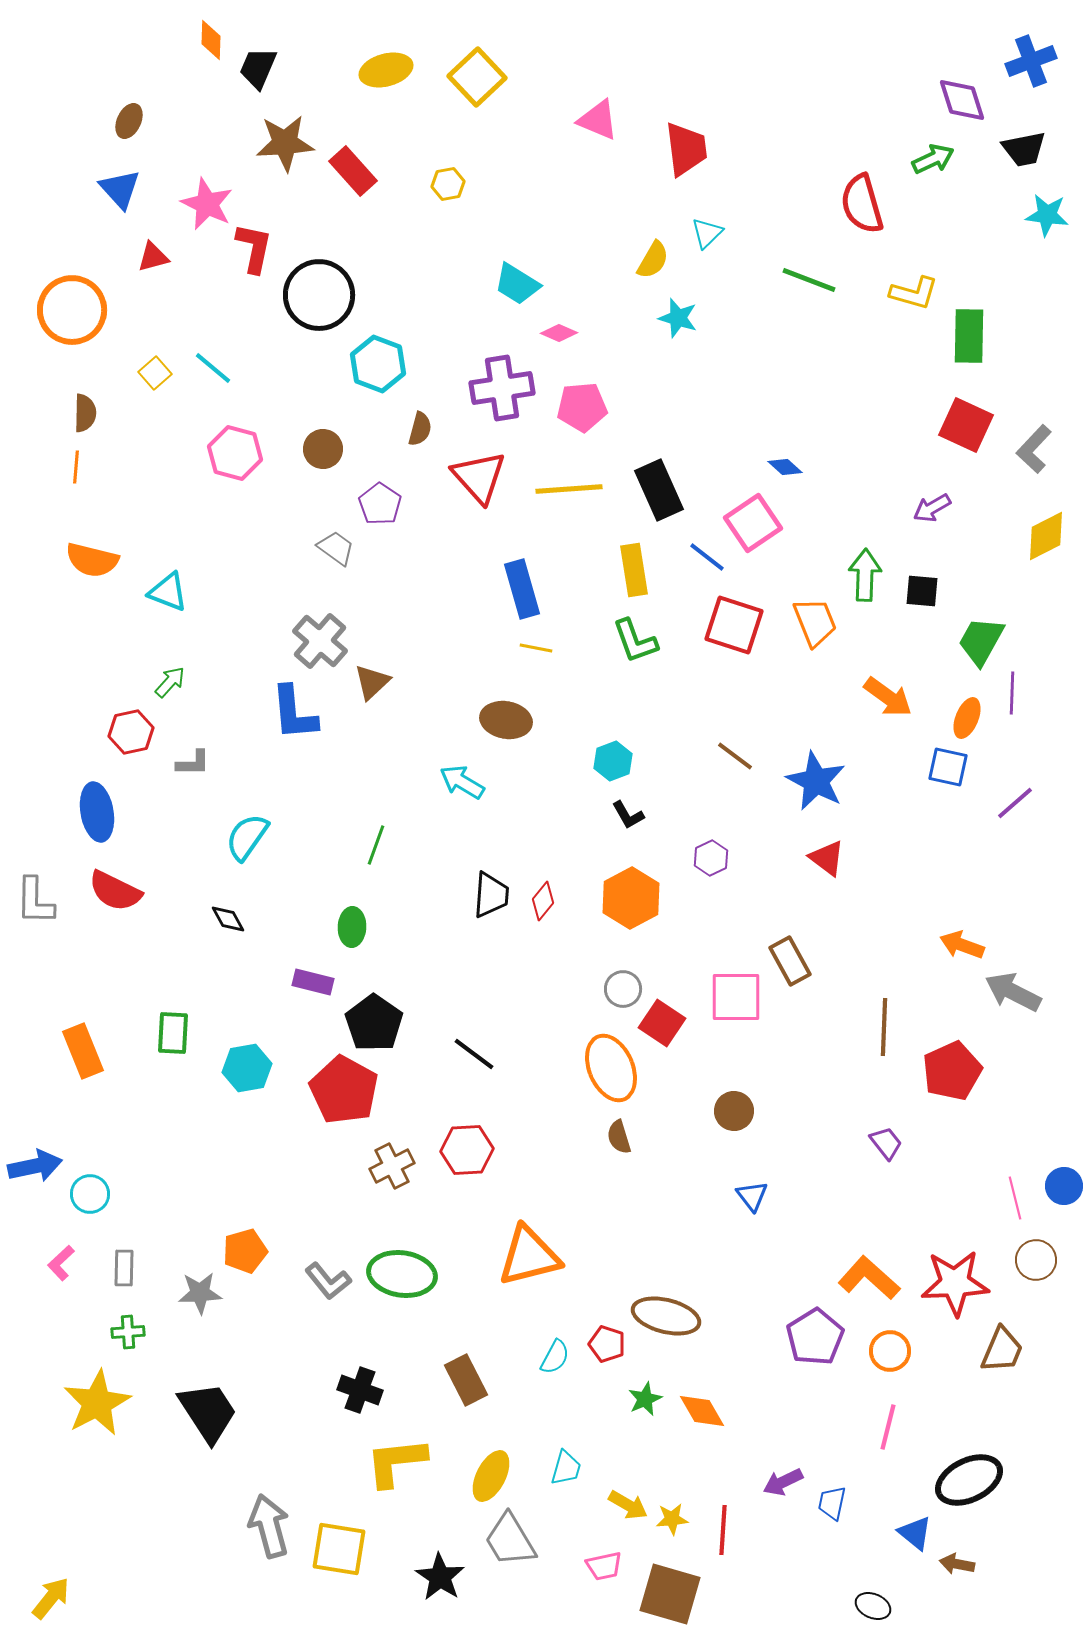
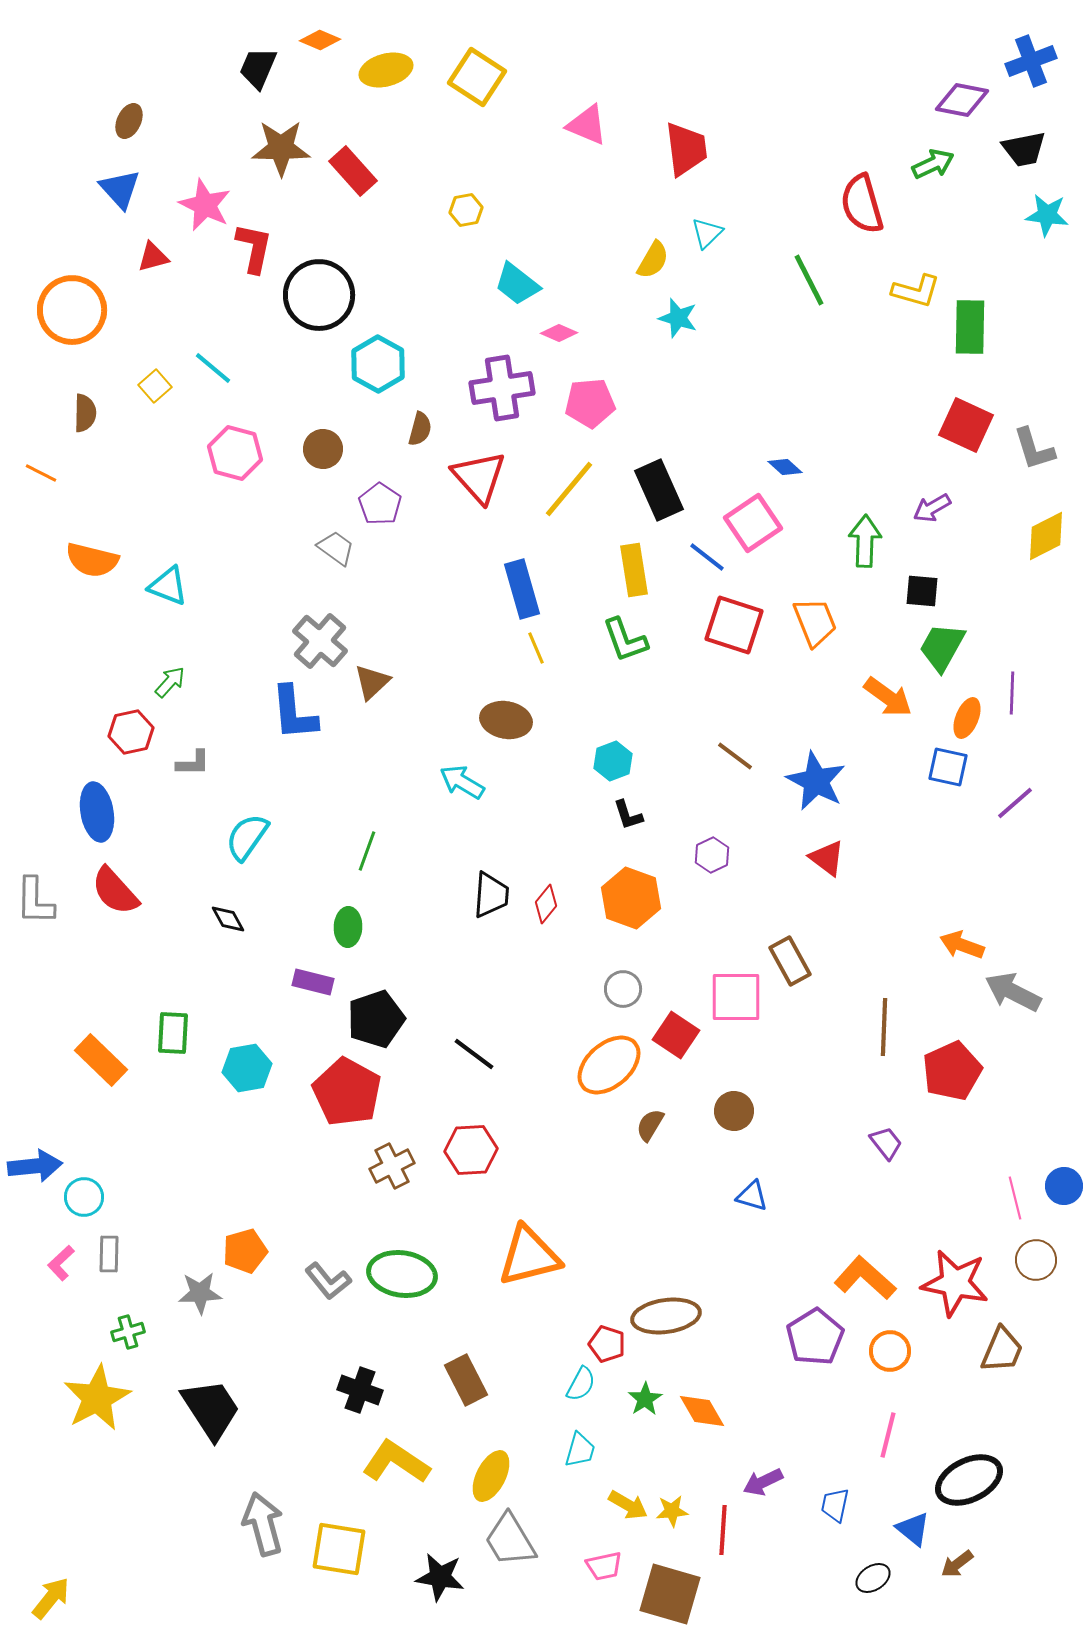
orange diamond at (211, 40): moved 109 px right; rotated 69 degrees counterclockwise
yellow square at (477, 77): rotated 14 degrees counterclockwise
purple diamond at (962, 100): rotated 62 degrees counterclockwise
pink triangle at (598, 120): moved 11 px left, 5 px down
brown star at (285, 143): moved 4 px left, 5 px down; rotated 4 degrees clockwise
green arrow at (933, 159): moved 5 px down
yellow hexagon at (448, 184): moved 18 px right, 26 px down
pink star at (207, 204): moved 2 px left, 1 px down
green line at (809, 280): rotated 42 degrees clockwise
cyan trapezoid at (517, 284): rotated 6 degrees clockwise
yellow L-shape at (914, 293): moved 2 px right, 2 px up
green rectangle at (969, 336): moved 1 px right, 9 px up
cyan hexagon at (378, 364): rotated 8 degrees clockwise
yellow square at (155, 373): moved 13 px down
pink pentagon at (582, 407): moved 8 px right, 4 px up
gray L-shape at (1034, 449): rotated 60 degrees counterclockwise
orange line at (76, 467): moved 35 px left, 6 px down; rotated 68 degrees counterclockwise
yellow line at (569, 489): rotated 46 degrees counterclockwise
green arrow at (865, 575): moved 34 px up
cyan triangle at (168, 592): moved 6 px up
green L-shape at (635, 641): moved 10 px left, 1 px up
green trapezoid at (981, 641): moved 39 px left, 6 px down
yellow line at (536, 648): rotated 56 degrees clockwise
black L-shape at (628, 815): rotated 12 degrees clockwise
green line at (376, 845): moved 9 px left, 6 px down
purple hexagon at (711, 858): moved 1 px right, 3 px up
red semicircle at (115, 891): rotated 22 degrees clockwise
orange hexagon at (631, 898): rotated 12 degrees counterclockwise
red diamond at (543, 901): moved 3 px right, 3 px down
green ellipse at (352, 927): moved 4 px left
black pentagon at (374, 1023): moved 2 px right, 4 px up; rotated 18 degrees clockwise
red square at (662, 1023): moved 14 px right, 12 px down
orange rectangle at (83, 1051): moved 18 px right, 9 px down; rotated 24 degrees counterclockwise
orange ellipse at (611, 1068): moved 2 px left, 3 px up; rotated 72 degrees clockwise
red pentagon at (344, 1090): moved 3 px right, 2 px down
brown semicircle at (619, 1137): moved 31 px right, 12 px up; rotated 48 degrees clockwise
red hexagon at (467, 1150): moved 4 px right
blue arrow at (35, 1166): rotated 6 degrees clockwise
cyan circle at (90, 1194): moved 6 px left, 3 px down
blue triangle at (752, 1196): rotated 36 degrees counterclockwise
gray rectangle at (124, 1268): moved 15 px left, 14 px up
orange L-shape at (869, 1278): moved 4 px left
red star at (955, 1283): rotated 14 degrees clockwise
brown ellipse at (666, 1316): rotated 22 degrees counterclockwise
green cross at (128, 1332): rotated 12 degrees counterclockwise
cyan semicircle at (555, 1357): moved 26 px right, 27 px down
green star at (645, 1399): rotated 8 degrees counterclockwise
yellow star at (97, 1403): moved 5 px up
black trapezoid at (208, 1412): moved 3 px right, 3 px up
pink line at (888, 1427): moved 8 px down
yellow L-shape at (396, 1462): rotated 40 degrees clockwise
cyan trapezoid at (566, 1468): moved 14 px right, 18 px up
purple arrow at (783, 1482): moved 20 px left
blue trapezoid at (832, 1503): moved 3 px right, 2 px down
yellow star at (672, 1519): moved 8 px up
gray arrow at (269, 1526): moved 6 px left, 2 px up
blue triangle at (915, 1533): moved 2 px left, 4 px up
brown arrow at (957, 1564): rotated 48 degrees counterclockwise
black star at (440, 1577): rotated 24 degrees counterclockwise
black ellipse at (873, 1606): moved 28 px up; rotated 56 degrees counterclockwise
